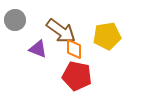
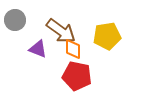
orange diamond: moved 1 px left
